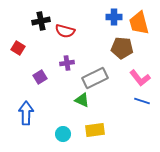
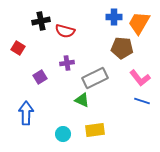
orange trapezoid: rotated 45 degrees clockwise
